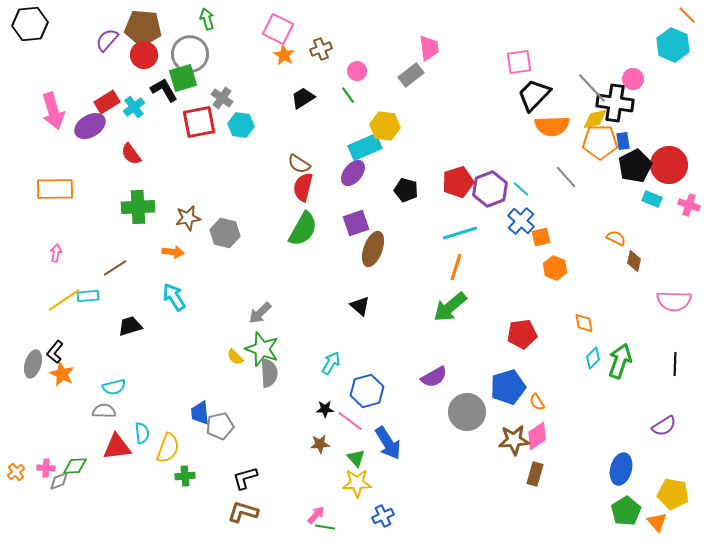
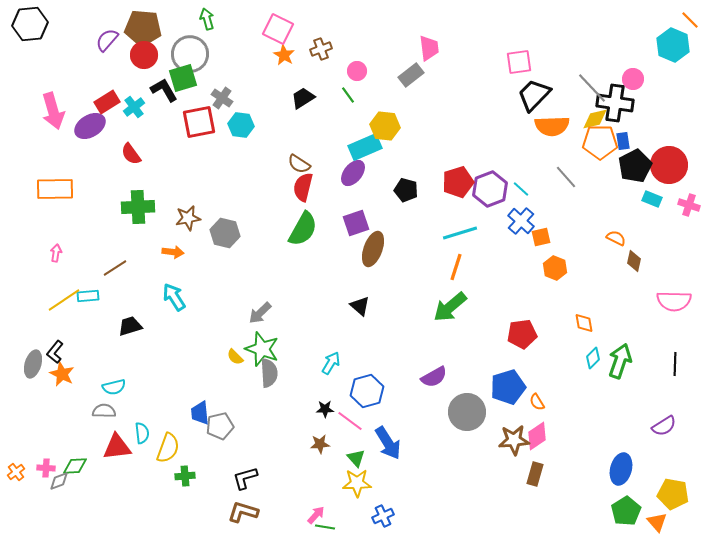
orange line at (687, 15): moved 3 px right, 5 px down
